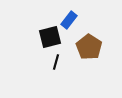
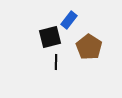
black line: rotated 14 degrees counterclockwise
